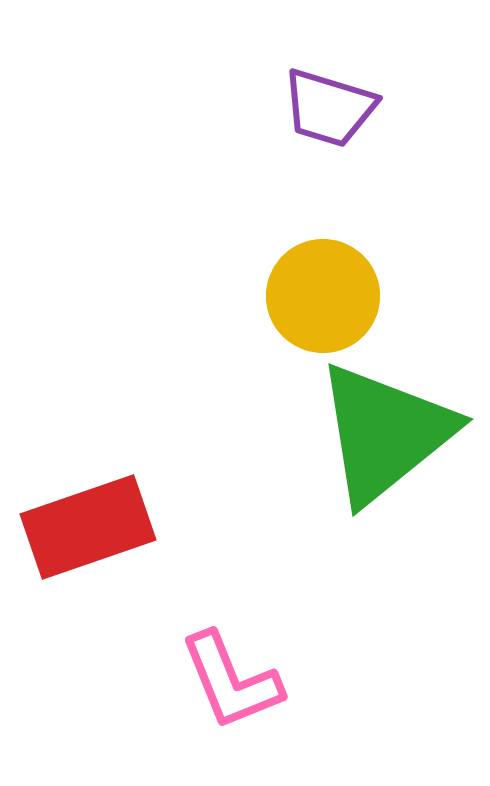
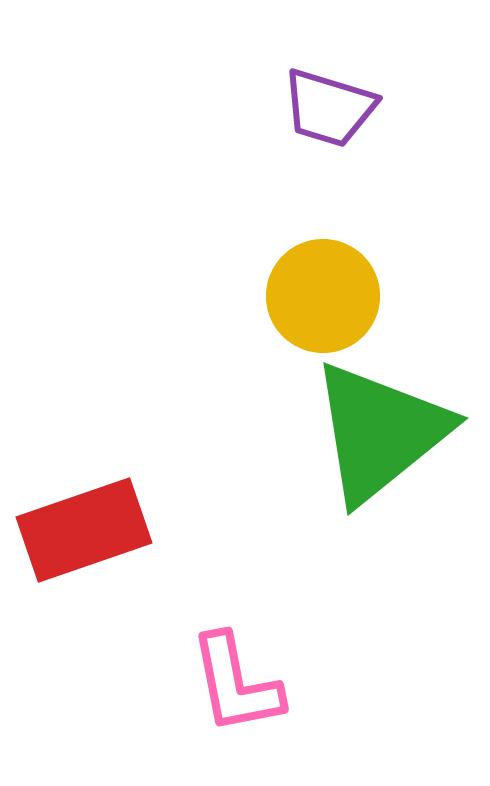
green triangle: moved 5 px left, 1 px up
red rectangle: moved 4 px left, 3 px down
pink L-shape: moved 5 px right, 3 px down; rotated 11 degrees clockwise
